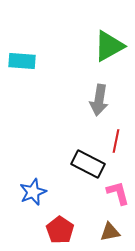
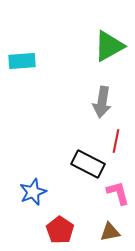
cyan rectangle: rotated 8 degrees counterclockwise
gray arrow: moved 3 px right, 2 px down
